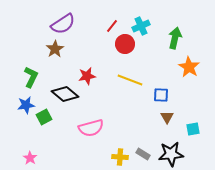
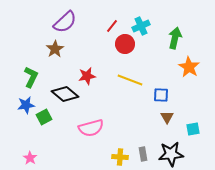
purple semicircle: moved 2 px right, 2 px up; rotated 10 degrees counterclockwise
gray rectangle: rotated 48 degrees clockwise
